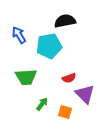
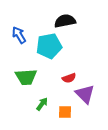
orange square: rotated 16 degrees counterclockwise
